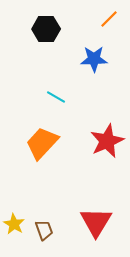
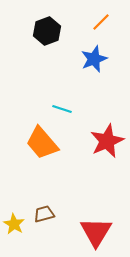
orange line: moved 8 px left, 3 px down
black hexagon: moved 1 px right, 2 px down; rotated 20 degrees counterclockwise
blue star: rotated 20 degrees counterclockwise
cyan line: moved 6 px right, 12 px down; rotated 12 degrees counterclockwise
orange trapezoid: rotated 84 degrees counterclockwise
red triangle: moved 10 px down
brown trapezoid: moved 16 px up; rotated 85 degrees counterclockwise
